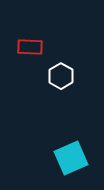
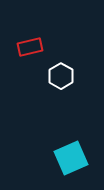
red rectangle: rotated 15 degrees counterclockwise
